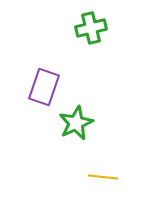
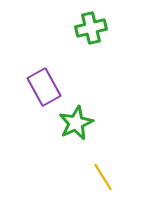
purple rectangle: rotated 48 degrees counterclockwise
yellow line: rotated 52 degrees clockwise
